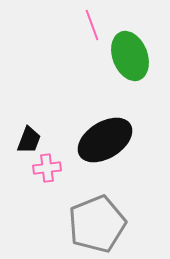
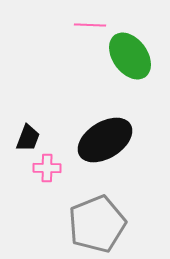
pink line: moved 2 px left; rotated 68 degrees counterclockwise
green ellipse: rotated 15 degrees counterclockwise
black trapezoid: moved 1 px left, 2 px up
pink cross: rotated 8 degrees clockwise
